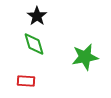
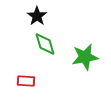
green diamond: moved 11 px right
